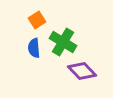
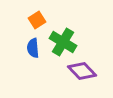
blue semicircle: moved 1 px left
